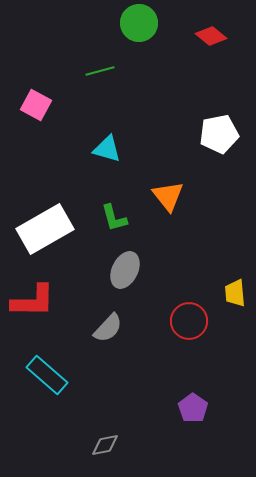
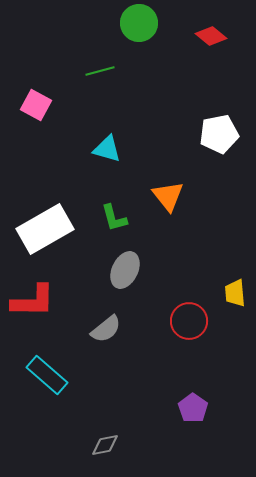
gray semicircle: moved 2 px left, 1 px down; rotated 8 degrees clockwise
